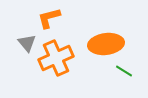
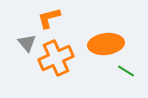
green line: moved 2 px right
